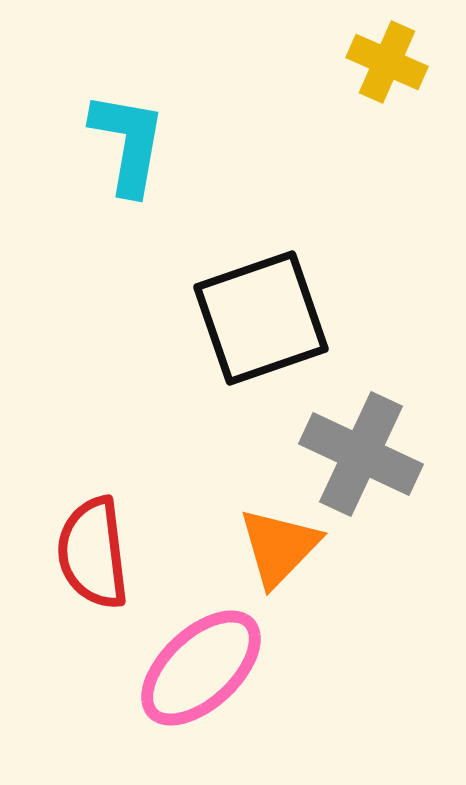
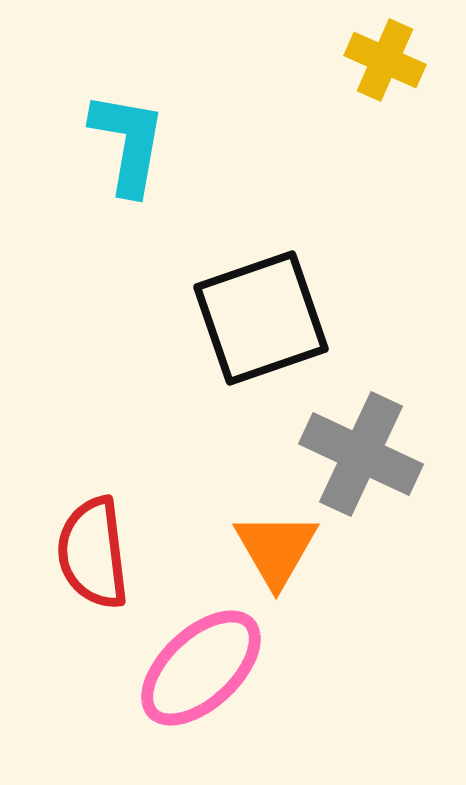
yellow cross: moved 2 px left, 2 px up
orange triangle: moved 3 px left, 2 px down; rotated 14 degrees counterclockwise
